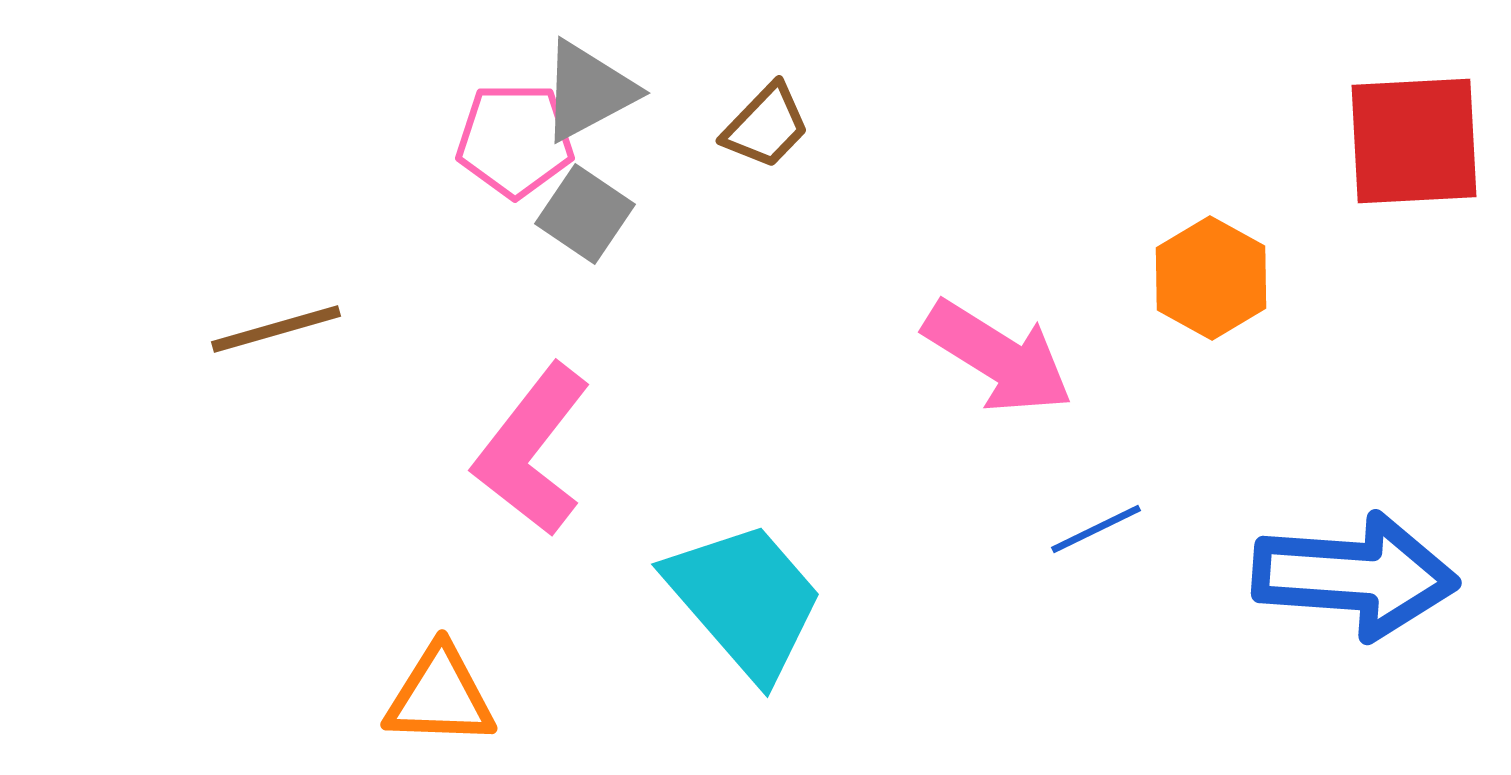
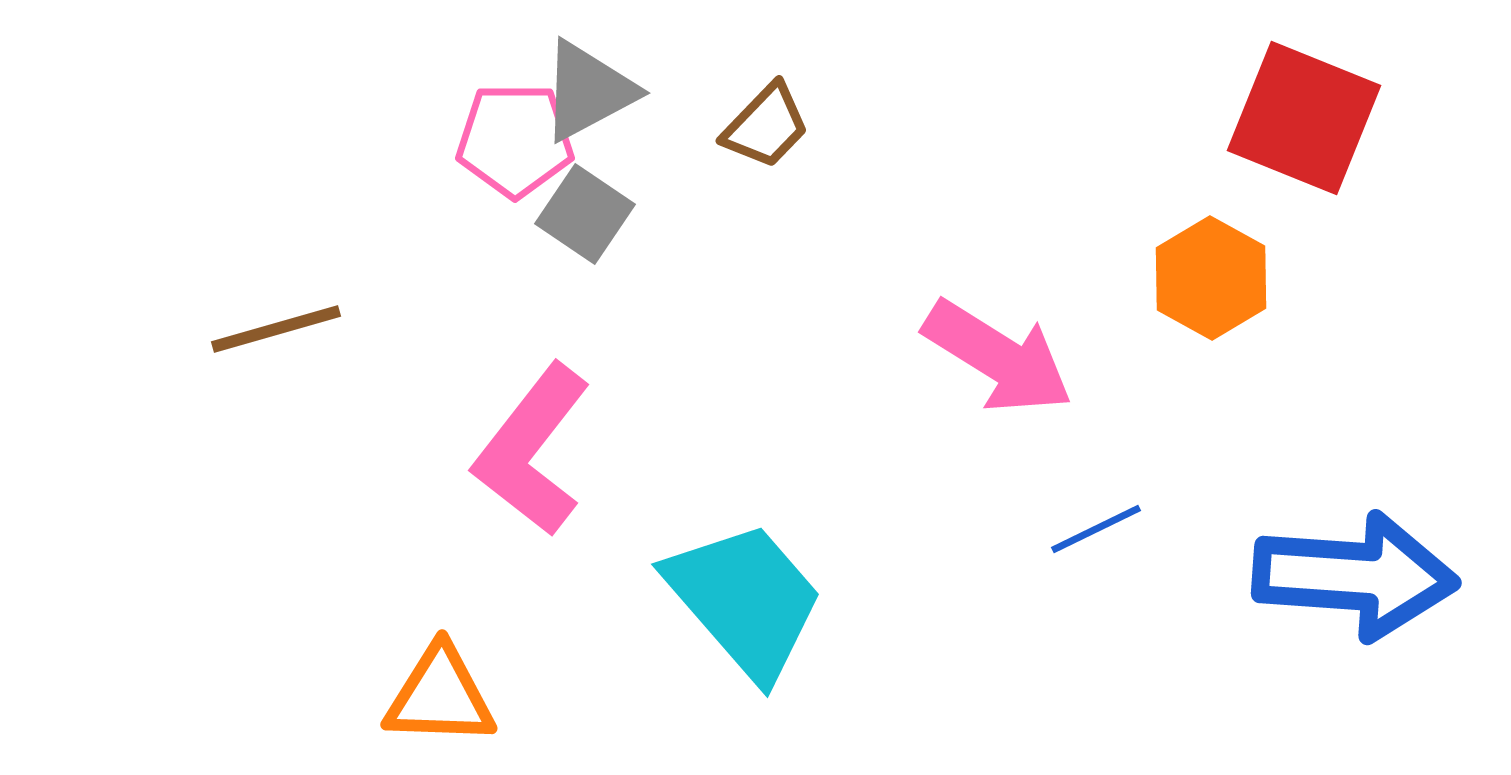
red square: moved 110 px left, 23 px up; rotated 25 degrees clockwise
